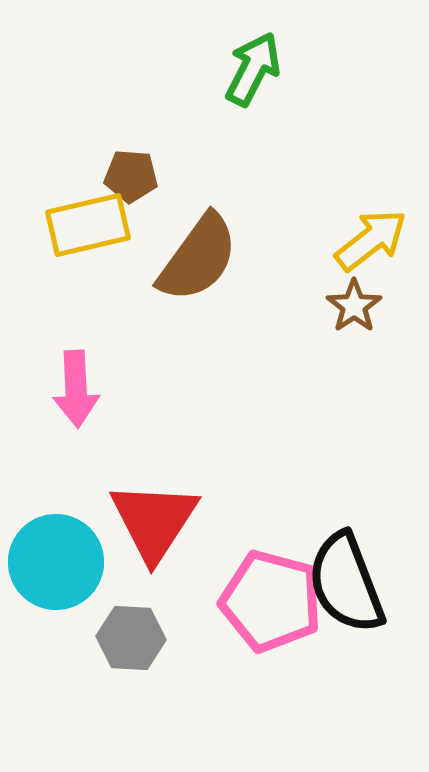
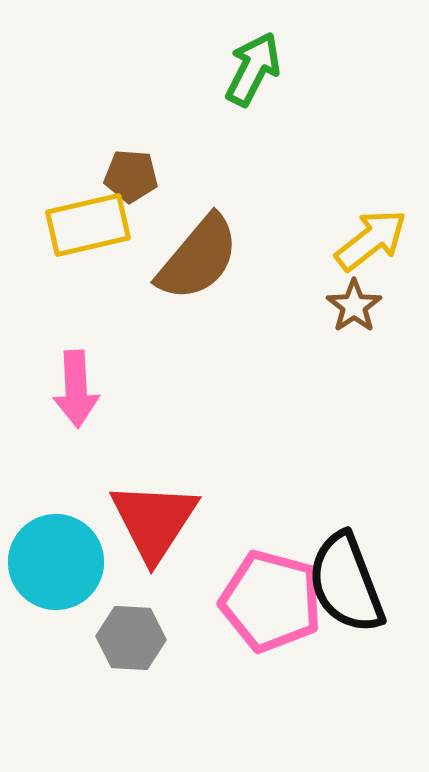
brown semicircle: rotated 4 degrees clockwise
